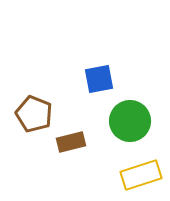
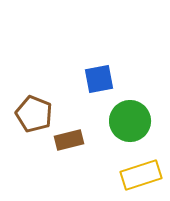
brown rectangle: moved 2 px left, 2 px up
